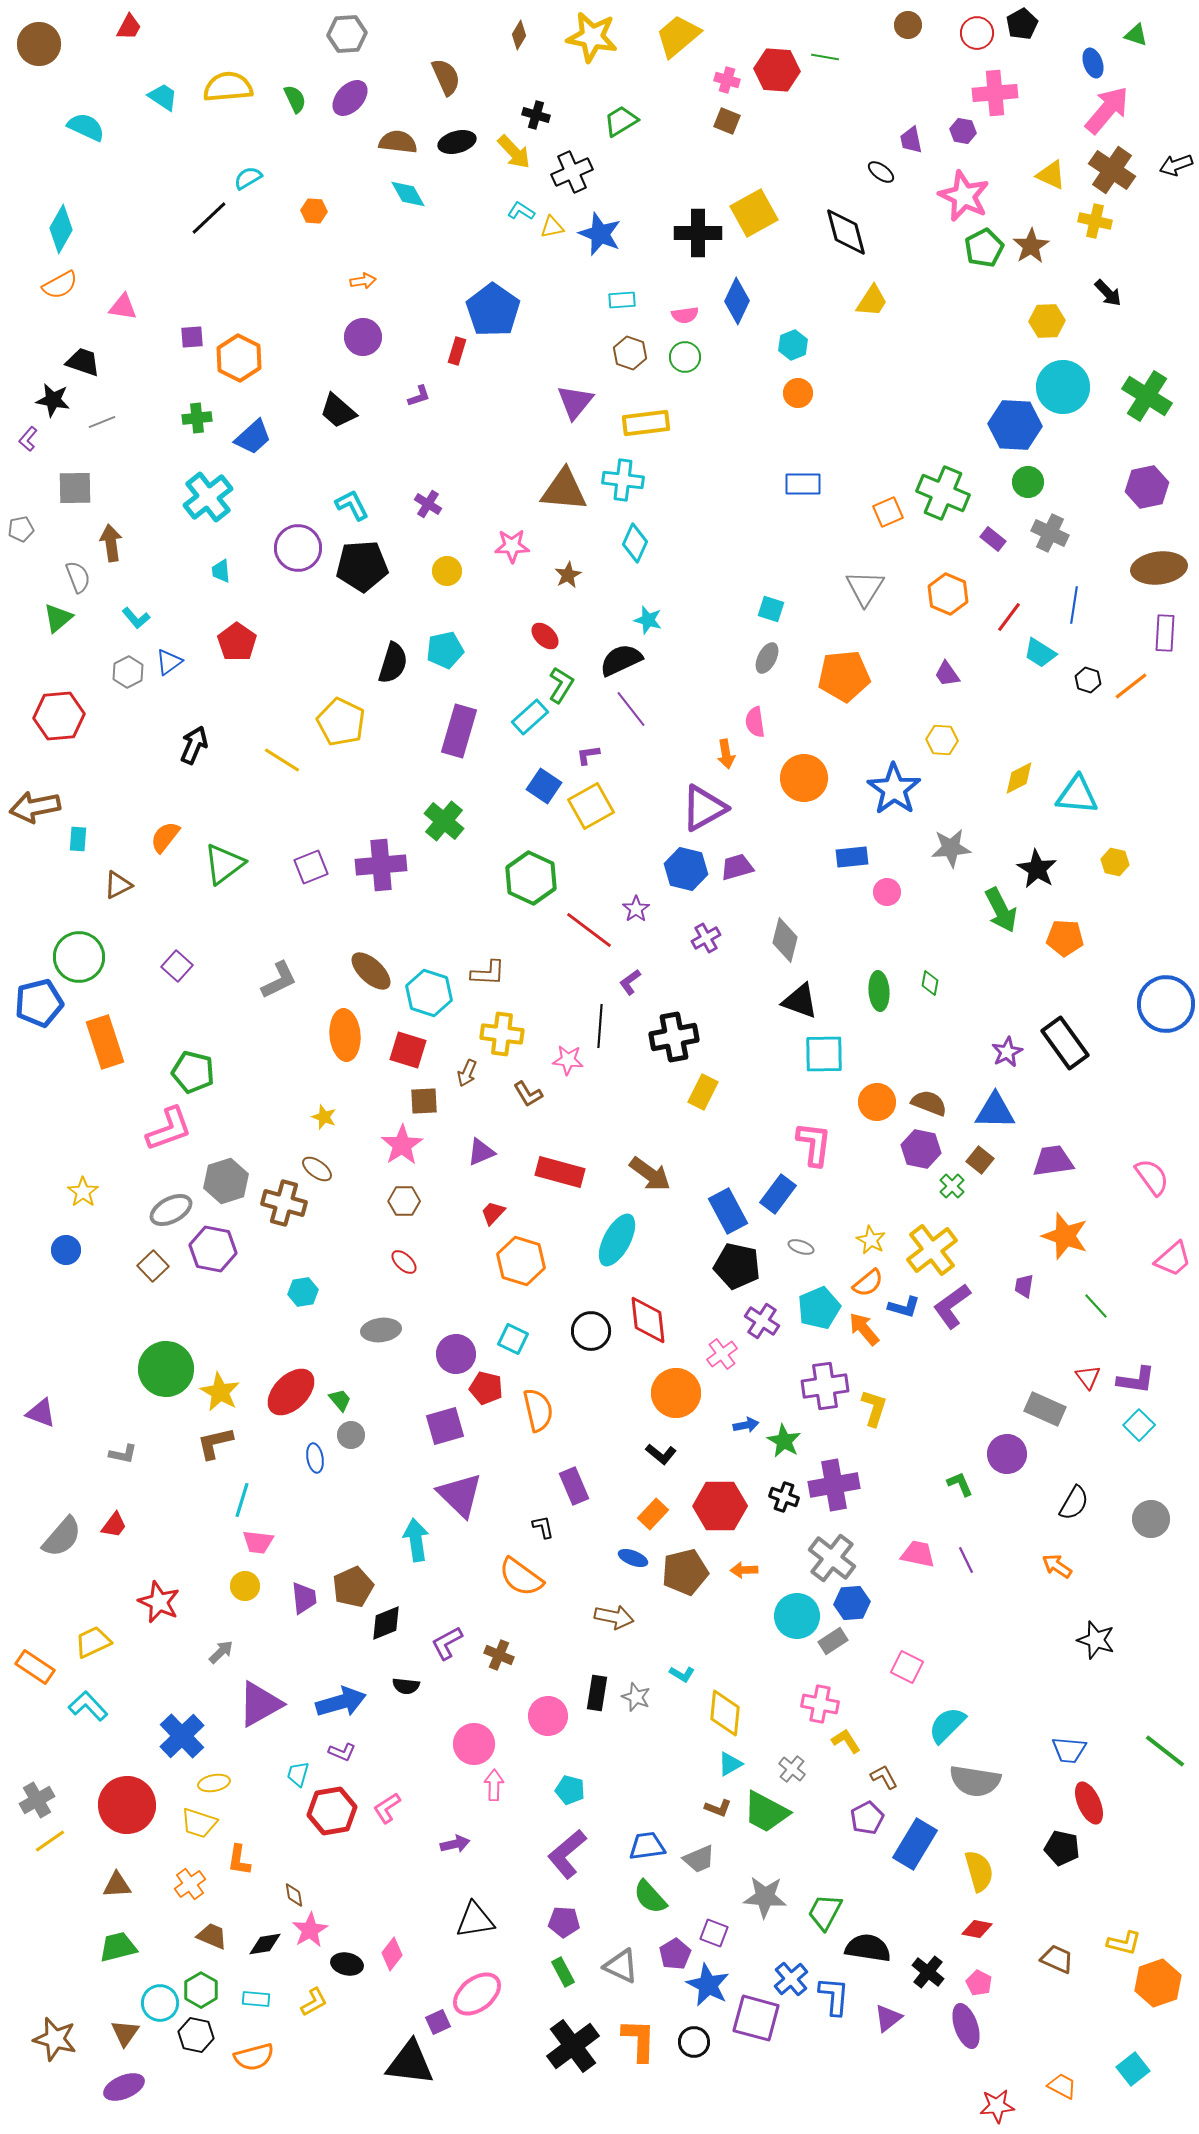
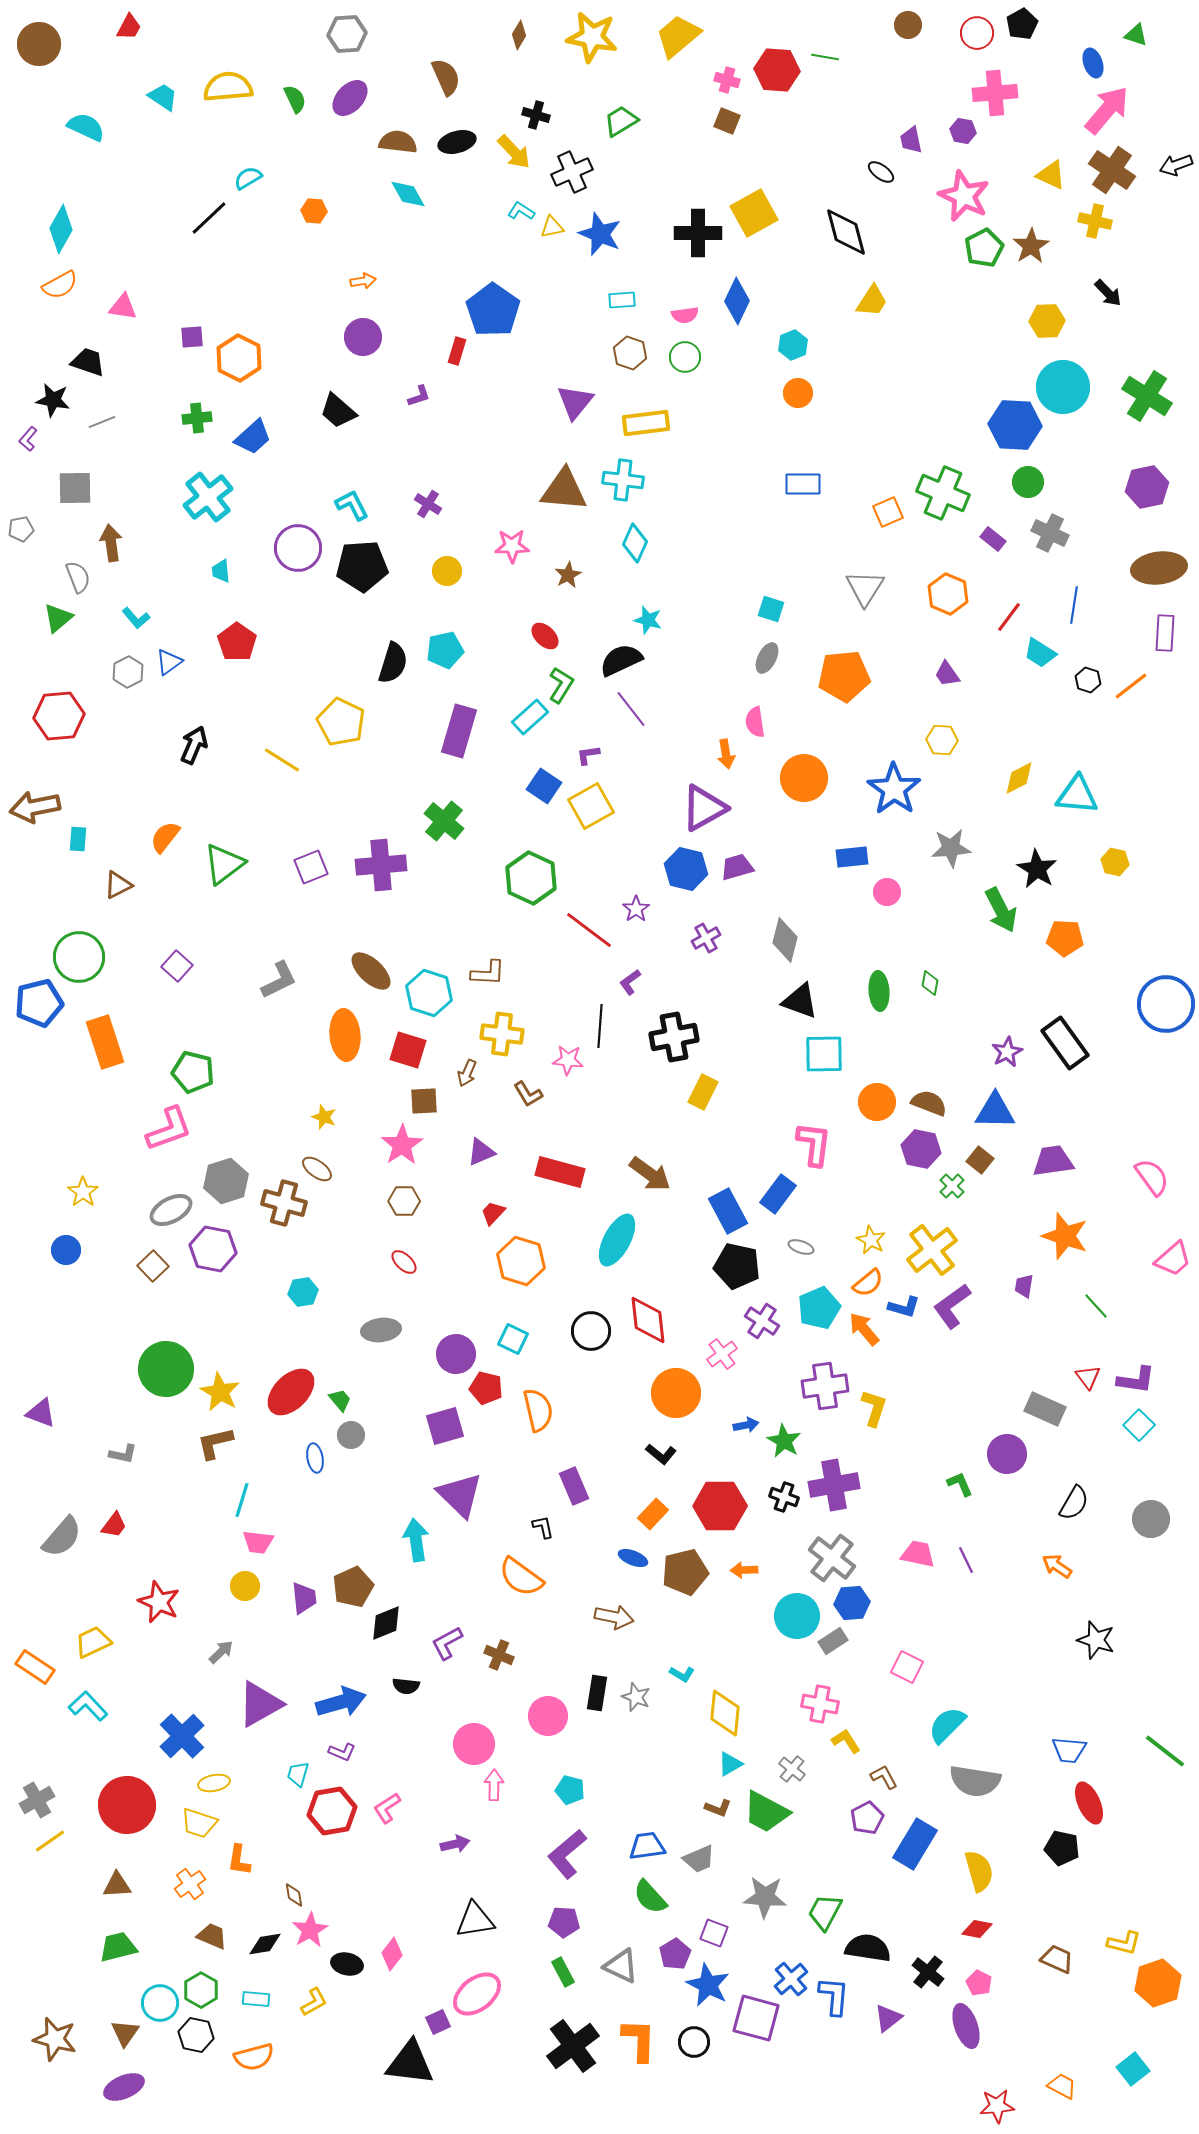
black trapezoid at (83, 362): moved 5 px right
